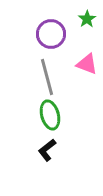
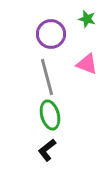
green star: rotated 24 degrees counterclockwise
